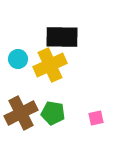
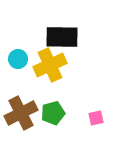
green pentagon: rotated 25 degrees counterclockwise
